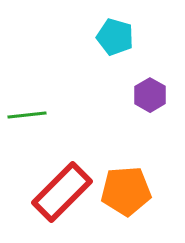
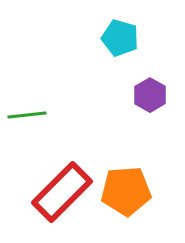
cyan pentagon: moved 5 px right, 1 px down
